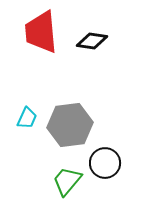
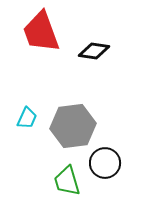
red trapezoid: rotated 15 degrees counterclockwise
black diamond: moved 2 px right, 10 px down
gray hexagon: moved 3 px right, 1 px down
green trapezoid: rotated 56 degrees counterclockwise
